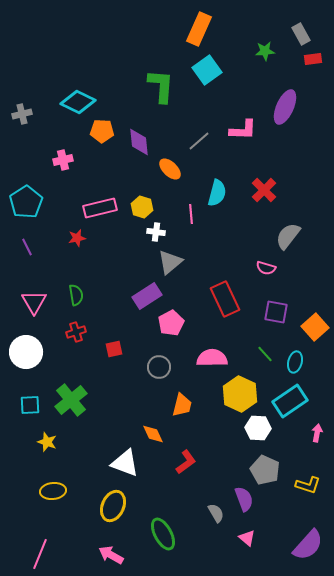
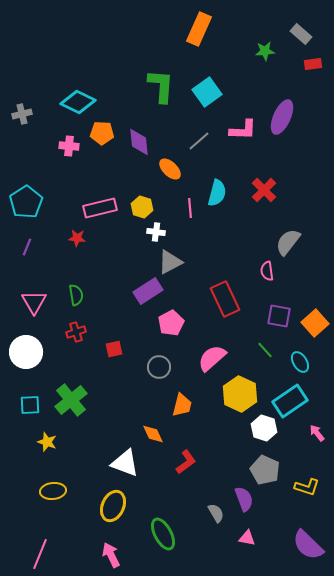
gray rectangle at (301, 34): rotated 20 degrees counterclockwise
red rectangle at (313, 59): moved 5 px down
cyan square at (207, 70): moved 22 px down
purple ellipse at (285, 107): moved 3 px left, 10 px down
orange pentagon at (102, 131): moved 2 px down
pink cross at (63, 160): moved 6 px right, 14 px up; rotated 18 degrees clockwise
pink line at (191, 214): moved 1 px left, 6 px up
gray semicircle at (288, 236): moved 6 px down
red star at (77, 238): rotated 18 degrees clockwise
purple line at (27, 247): rotated 48 degrees clockwise
gray triangle at (170, 262): rotated 12 degrees clockwise
pink semicircle at (266, 268): moved 1 px right, 3 px down; rotated 66 degrees clockwise
purple rectangle at (147, 296): moved 1 px right, 5 px up
purple square at (276, 312): moved 3 px right, 4 px down
orange square at (315, 327): moved 4 px up
green line at (265, 354): moved 4 px up
pink semicircle at (212, 358): rotated 40 degrees counterclockwise
cyan ellipse at (295, 362): moved 5 px right; rotated 45 degrees counterclockwise
white hexagon at (258, 428): moved 6 px right; rotated 15 degrees clockwise
pink arrow at (317, 433): rotated 48 degrees counterclockwise
yellow L-shape at (308, 485): moved 1 px left, 2 px down
pink triangle at (247, 538): rotated 30 degrees counterclockwise
purple semicircle at (308, 545): rotated 92 degrees clockwise
pink arrow at (111, 555): rotated 35 degrees clockwise
